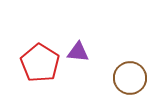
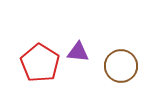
brown circle: moved 9 px left, 12 px up
